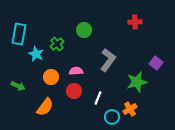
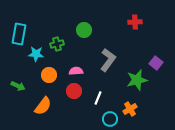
green cross: rotated 24 degrees clockwise
cyan star: rotated 21 degrees counterclockwise
orange circle: moved 2 px left, 2 px up
green star: moved 2 px up
orange semicircle: moved 2 px left, 1 px up
cyan circle: moved 2 px left, 2 px down
